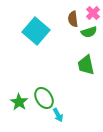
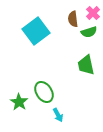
cyan square: rotated 12 degrees clockwise
green ellipse: moved 6 px up
